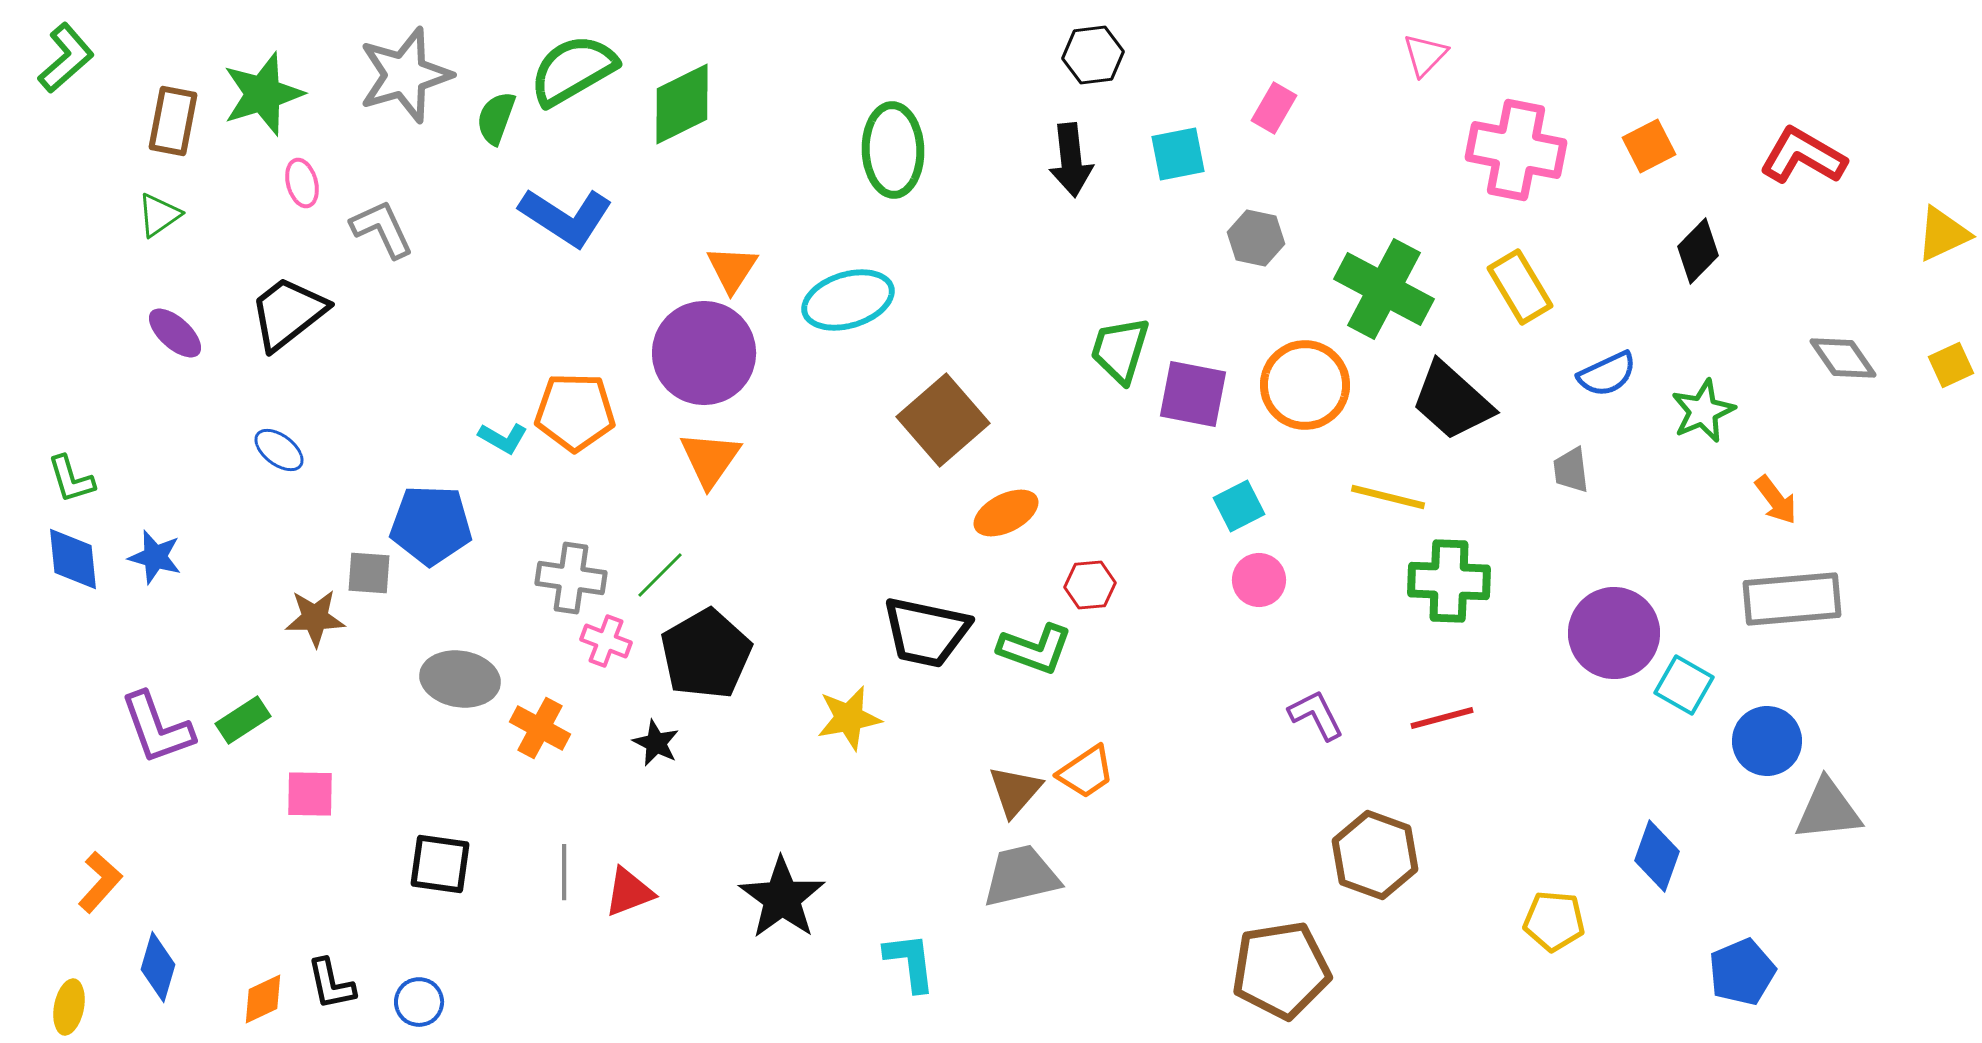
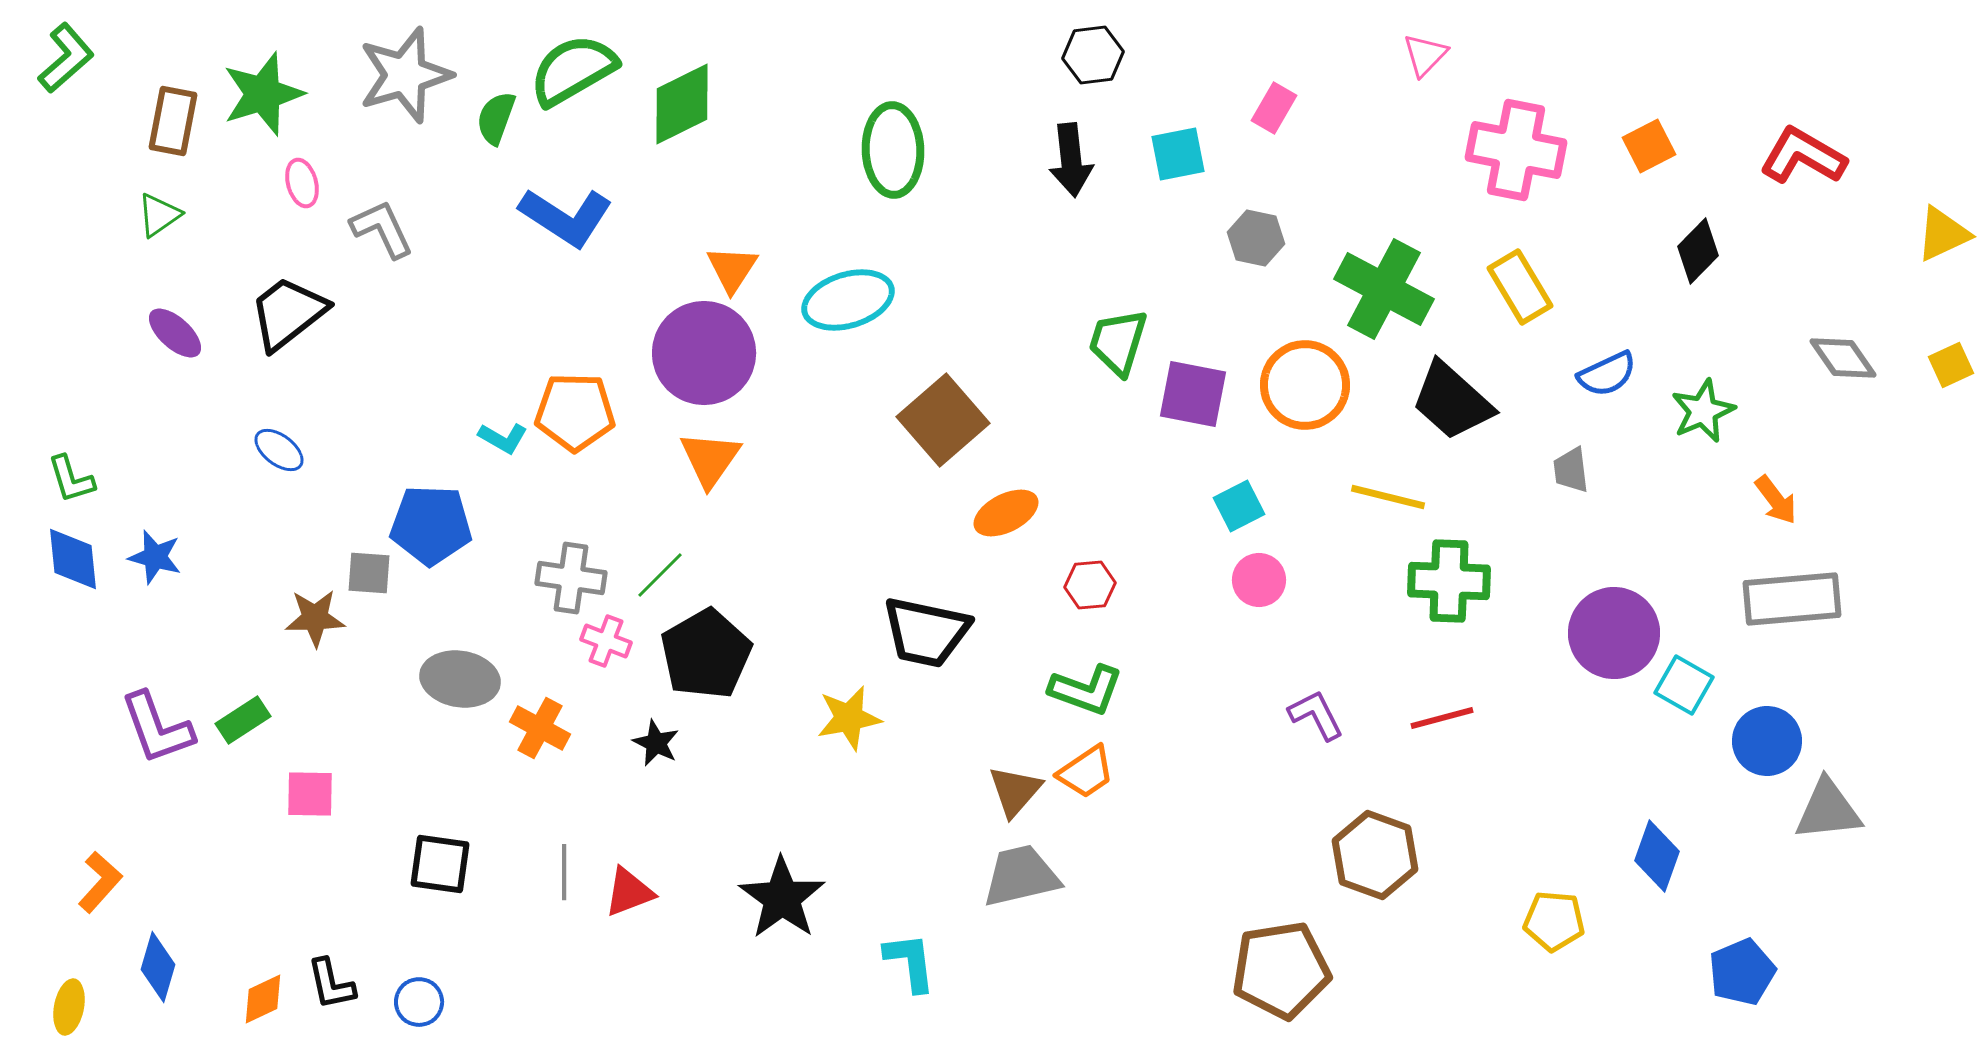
green trapezoid at (1120, 350): moved 2 px left, 8 px up
green L-shape at (1035, 649): moved 51 px right, 41 px down
